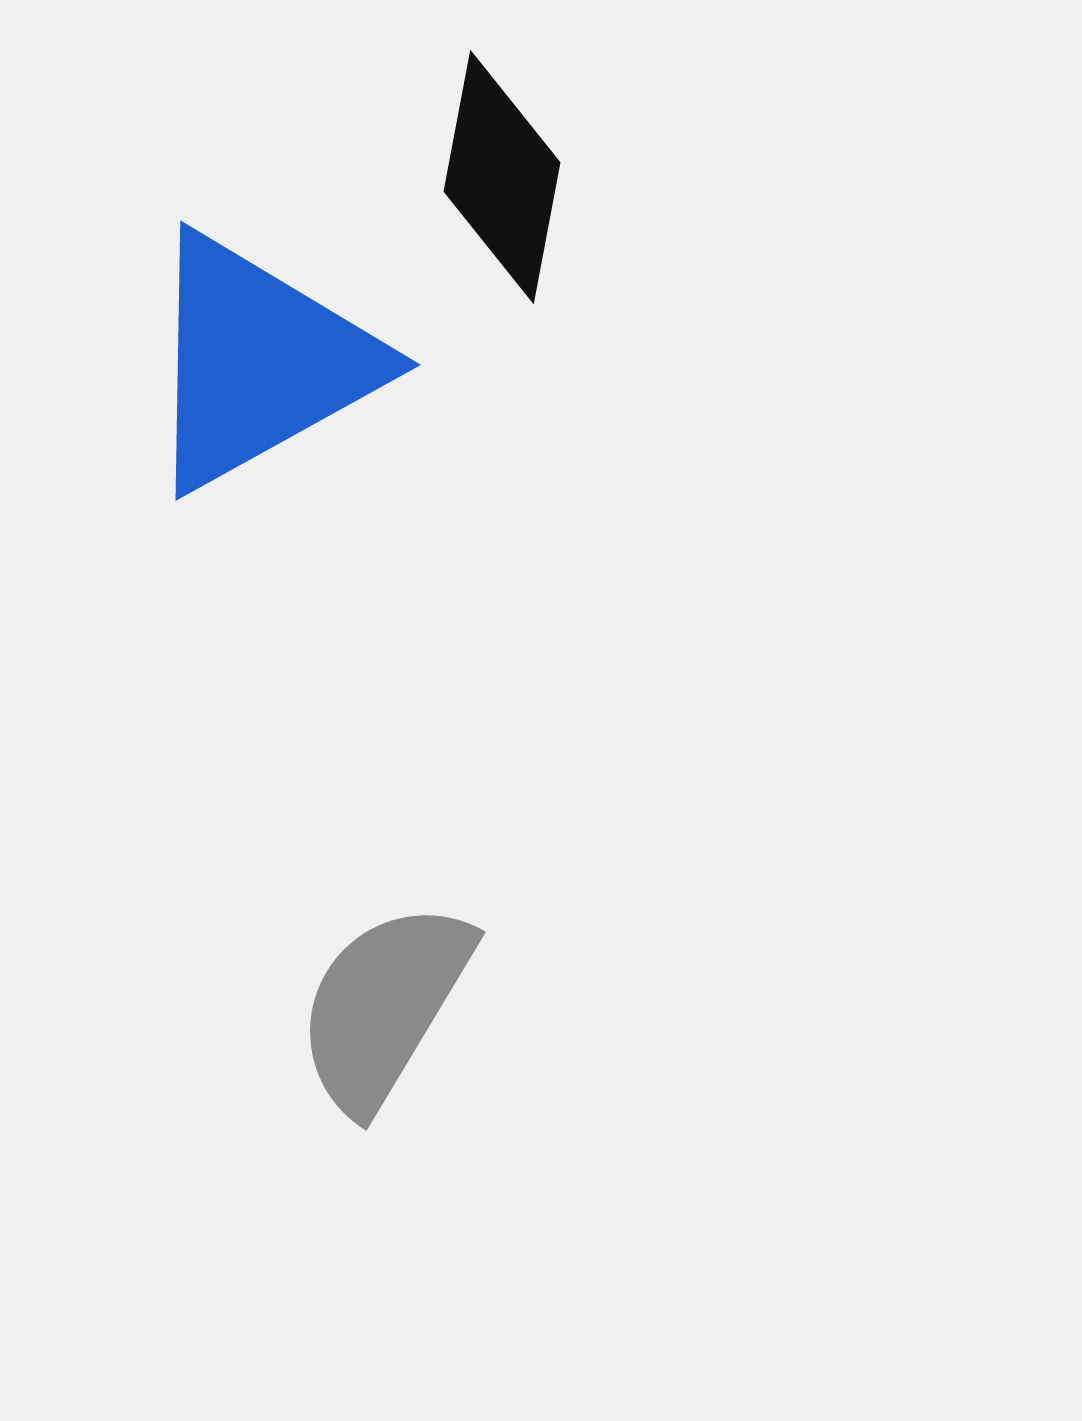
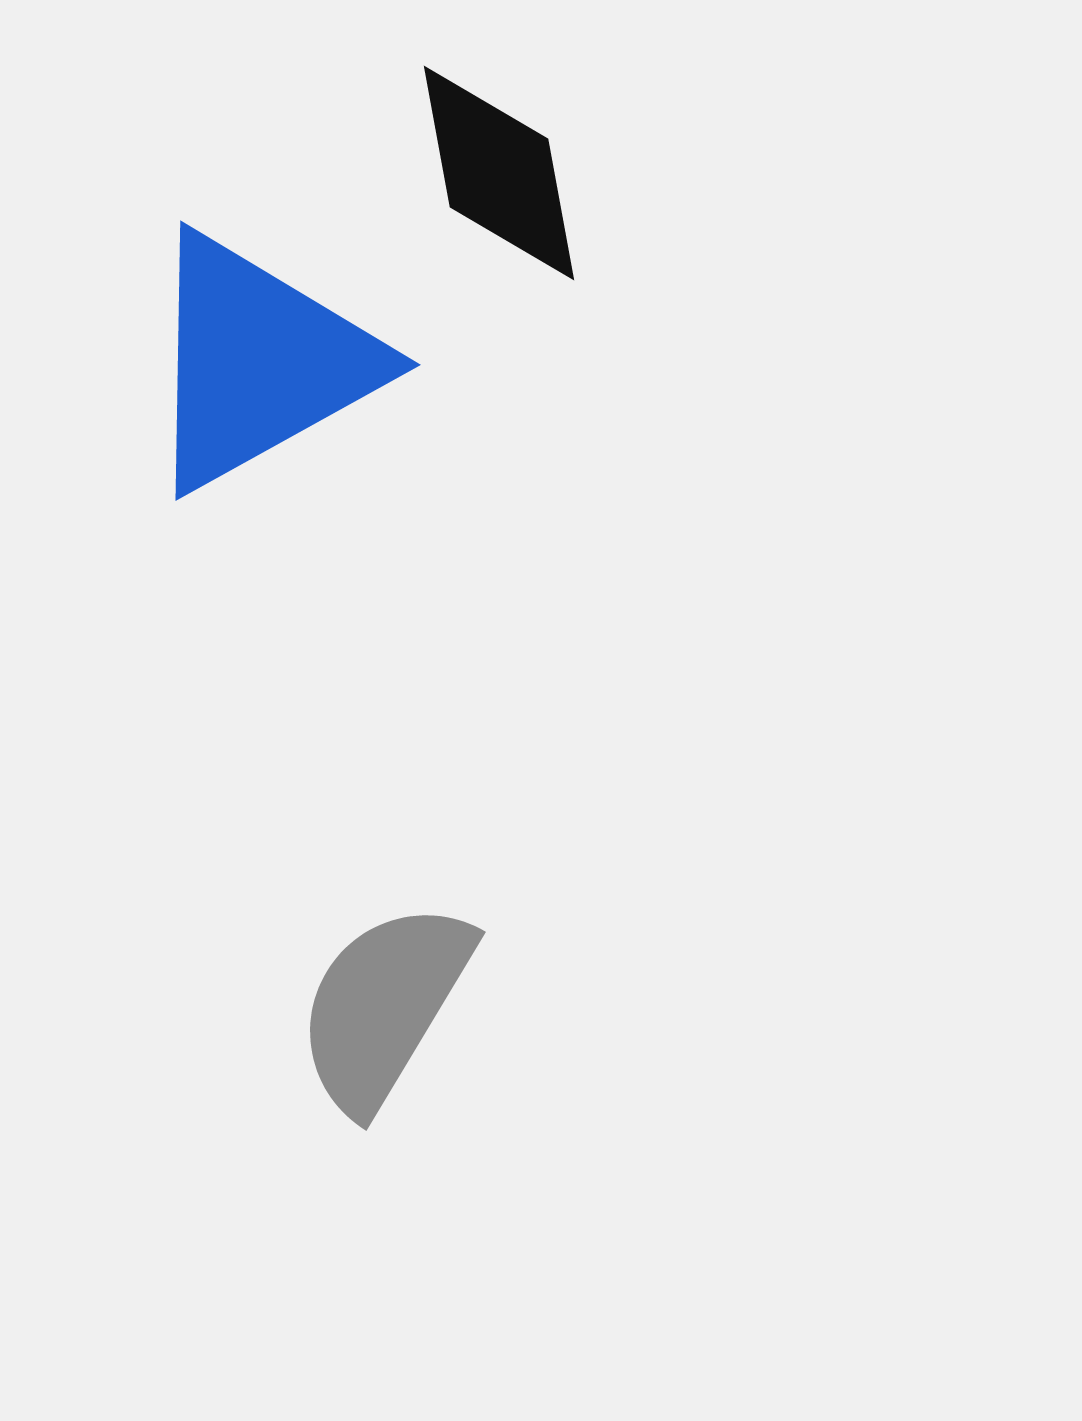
black diamond: moved 3 px left, 4 px up; rotated 21 degrees counterclockwise
